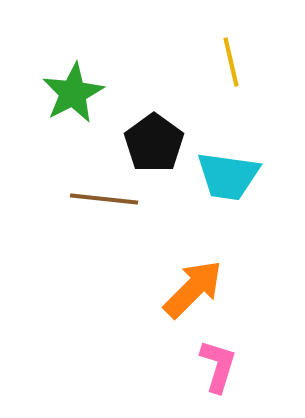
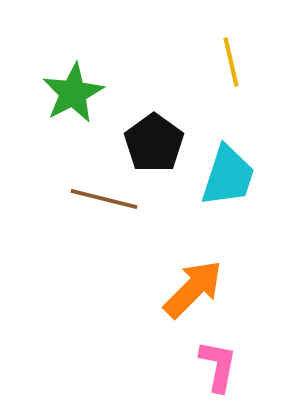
cyan trapezoid: rotated 80 degrees counterclockwise
brown line: rotated 8 degrees clockwise
pink L-shape: rotated 6 degrees counterclockwise
